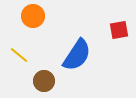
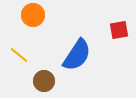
orange circle: moved 1 px up
